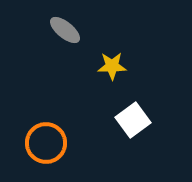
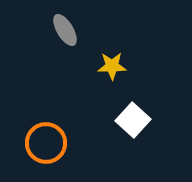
gray ellipse: rotated 20 degrees clockwise
white square: rotated 12 degrees counterclockwise
